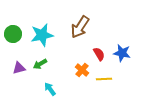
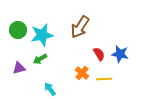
green circle: moved 5 px right, 4 px up
blue star: moved 2 px left, 1 px down
green arrow: moved 5 px up
orange cross: moved 3 px down
